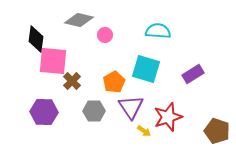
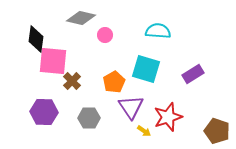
gray diamond: moved 2 px right, 2 px up
gray hexagon: moved 5 px left, 7 px down
